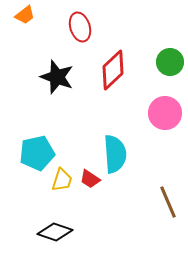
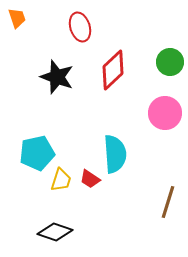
orange trapezoid: moved 8 px left, 3 px down; rotated 70 degrees counterclockwise
yellow trapezoid: moved 1 px left
brown line: rotated 40 degrees clockwise
